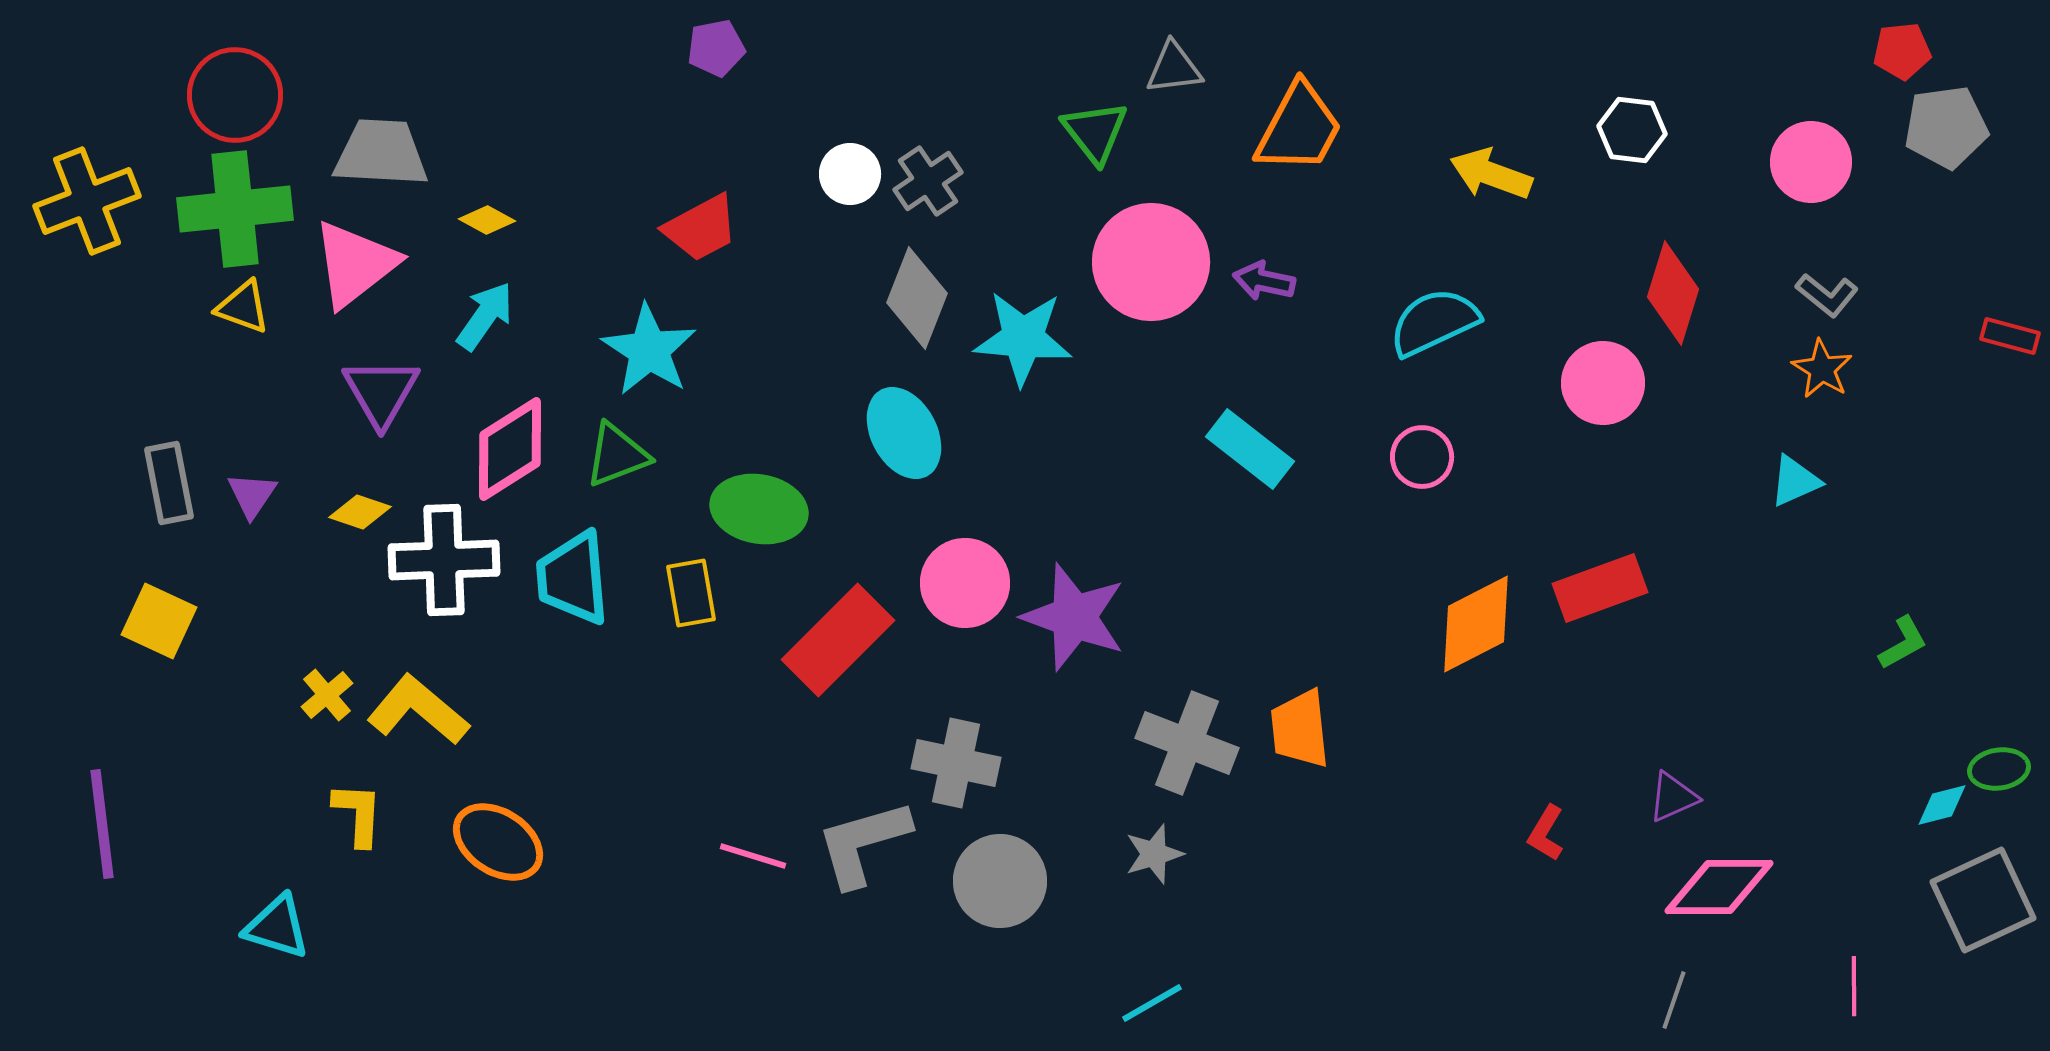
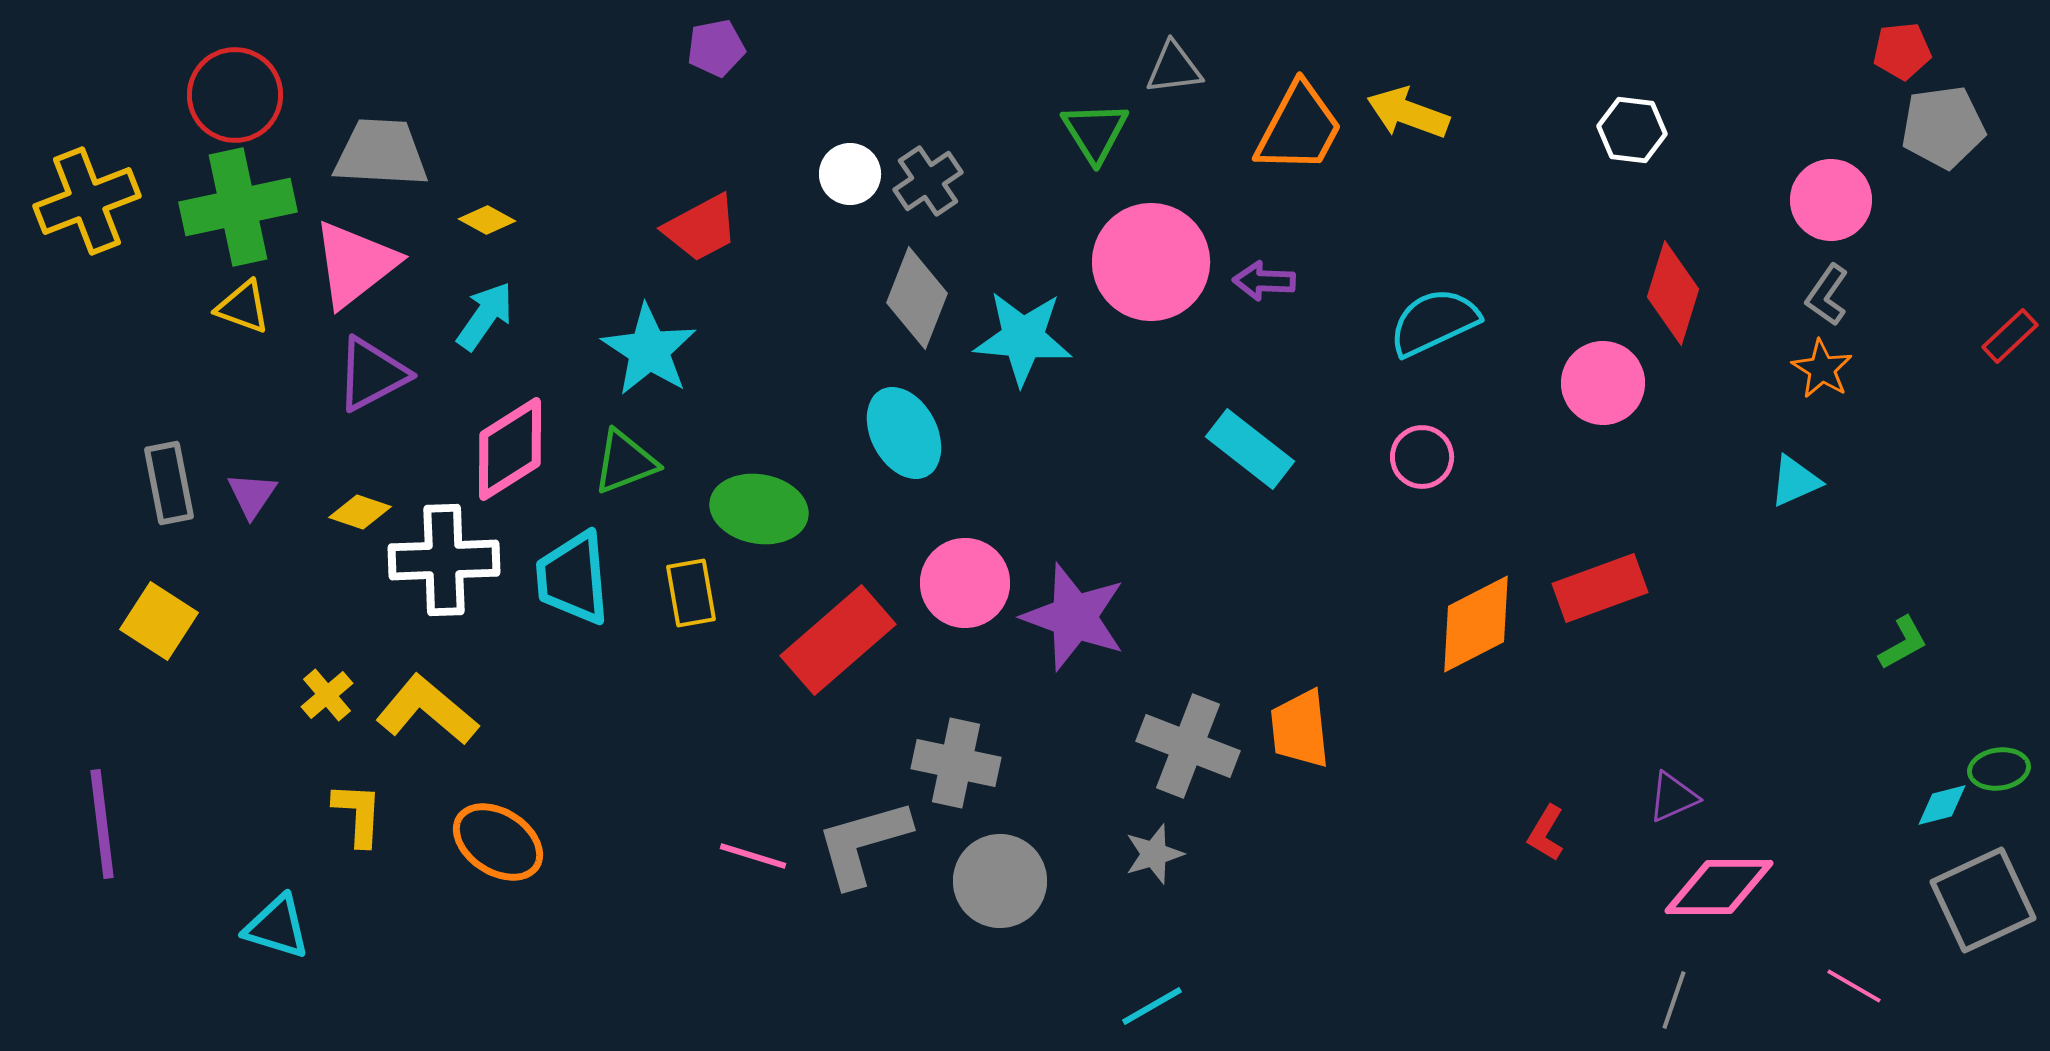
gray pentagon at (1946, 127): moved 3 px left
green triangle at (1095, 132): rotated 6 degrees clockwise
pink circle at (1811, 162): moved 20 px right, 38 px down
yellow arrow at (1491, 174): moved 83 px left, 61 px up
green cross at (235, 209): moved 3 px right, 2 px up; rotated 6 degrees counterclockwise
purple arrow at (1264, 281): rotated 10 degrees counterclockwise
gray L-shape at (1827, 295): rotated 86 degrees clockwise
red rectangle at (2010, 336): rotated 58 degrees counterclockwise
purple triangle at (381, 392): moved 9 px left, 18 px up; rotated 32 degrees clockwise
green triangle at (617, 455): moved 8 px right, 7 px down
yellow square at (159, 621): rotated 8 degrees clockwise
red rectangle at (838, 640): rotated 4 degrees clockwise
yellow L-shape at (418, 710): moved 9 px right
gray cross at (1187, 743): moved 1 px right, 3 px down
pink line at (1854, 986): rotated 60 degrees counterclockwise
cyan line at (1152, 1003): moved 3 px down
